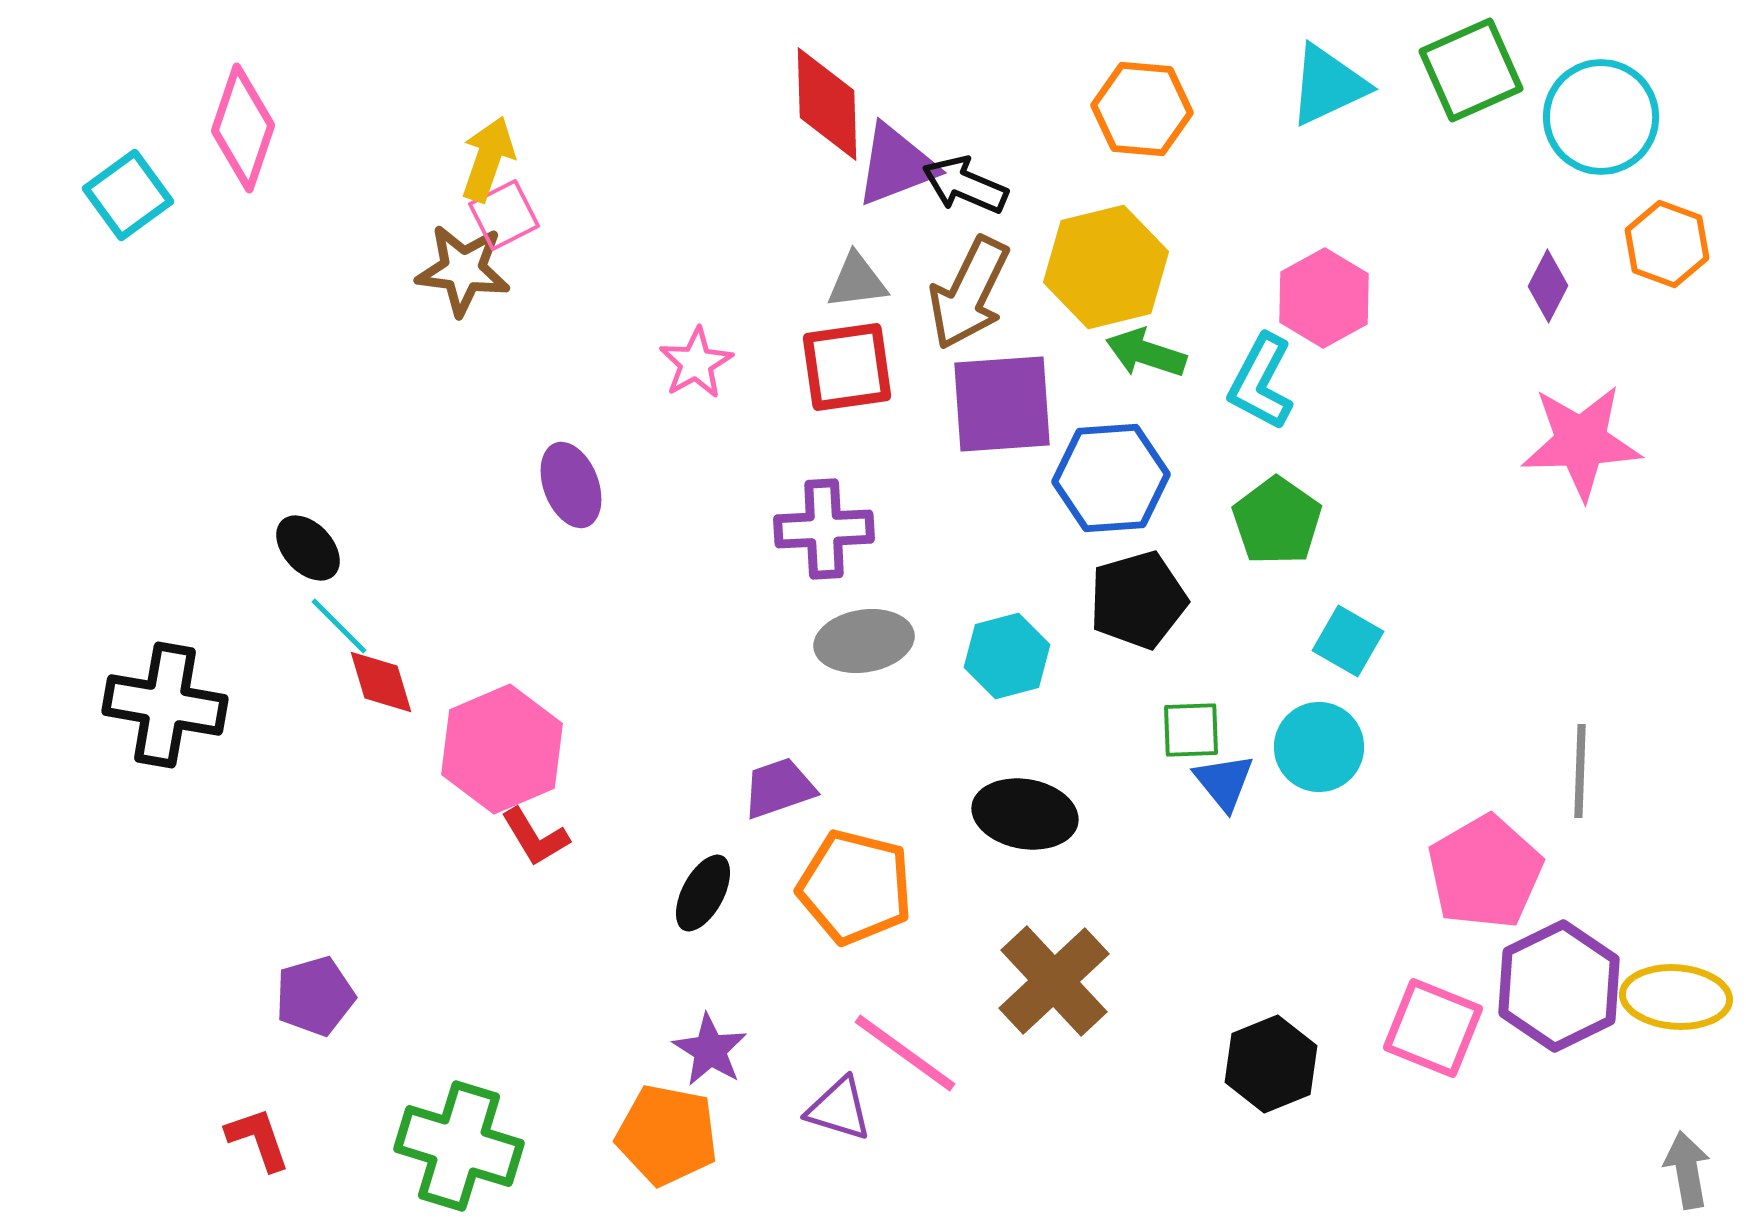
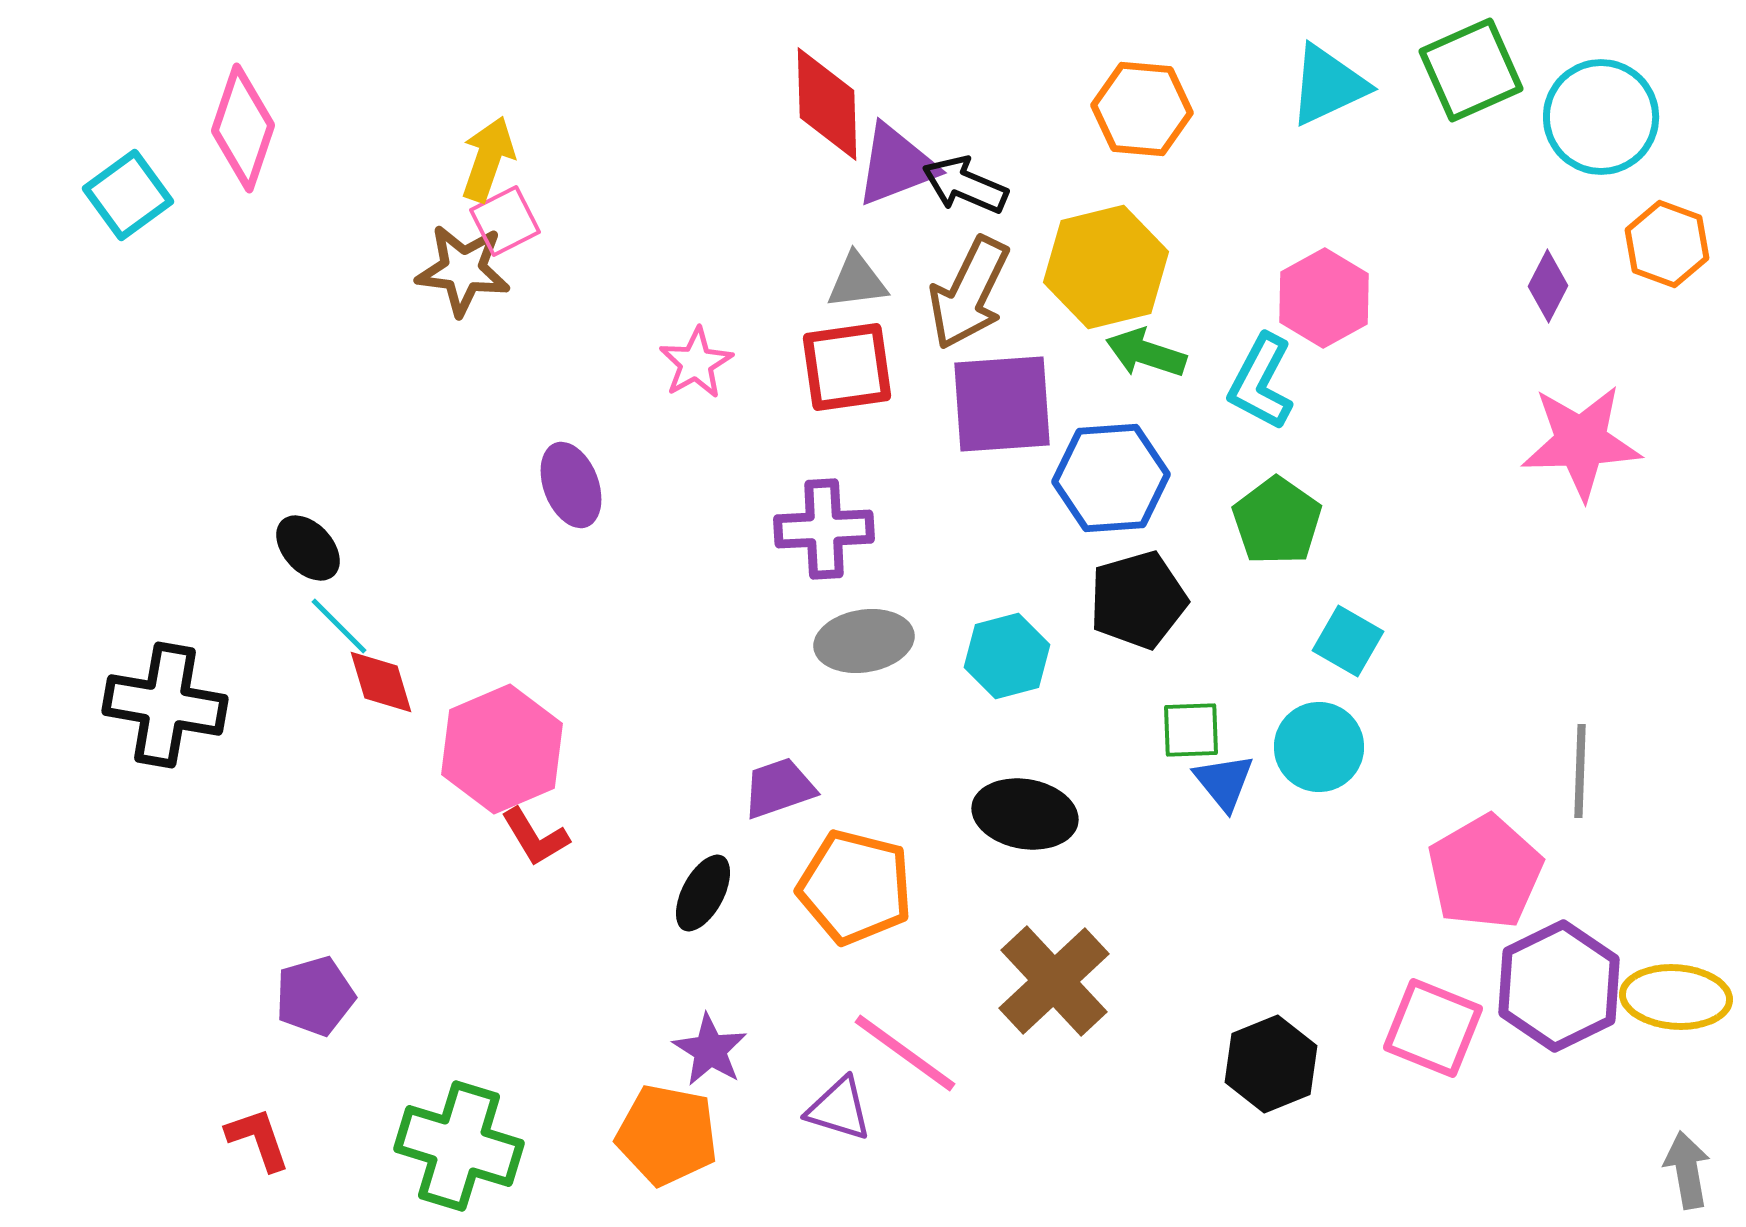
pink square at (504, 215): moved 1 px right, 6 px down
